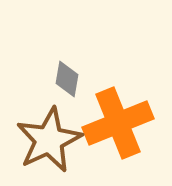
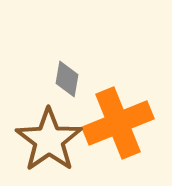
brown star: rotated 10 degrees counterclockwise
